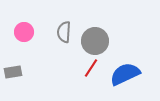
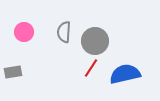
blue semicircle: rotated 12 degrees clockwise
